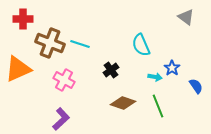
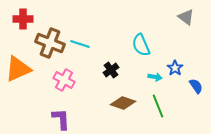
blue star: moved 3 px right
purple L-shape: rotated 50 degrees counterclockwise
